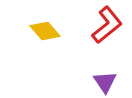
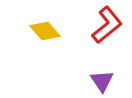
purple triangle: moved 3 px left, 1 px up
